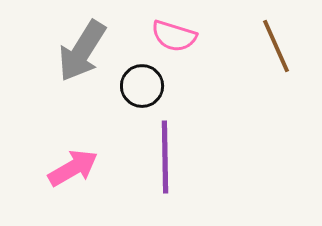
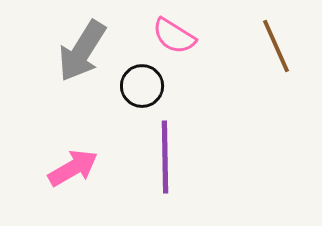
pink semicircle: rotated 15 degrees clockwise
